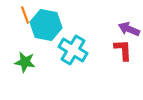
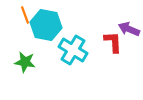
red L-shape: moved 10 px left, 8 px up
